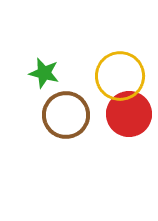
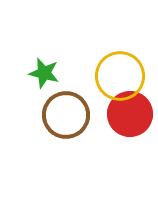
red circle: moved 1 px right
